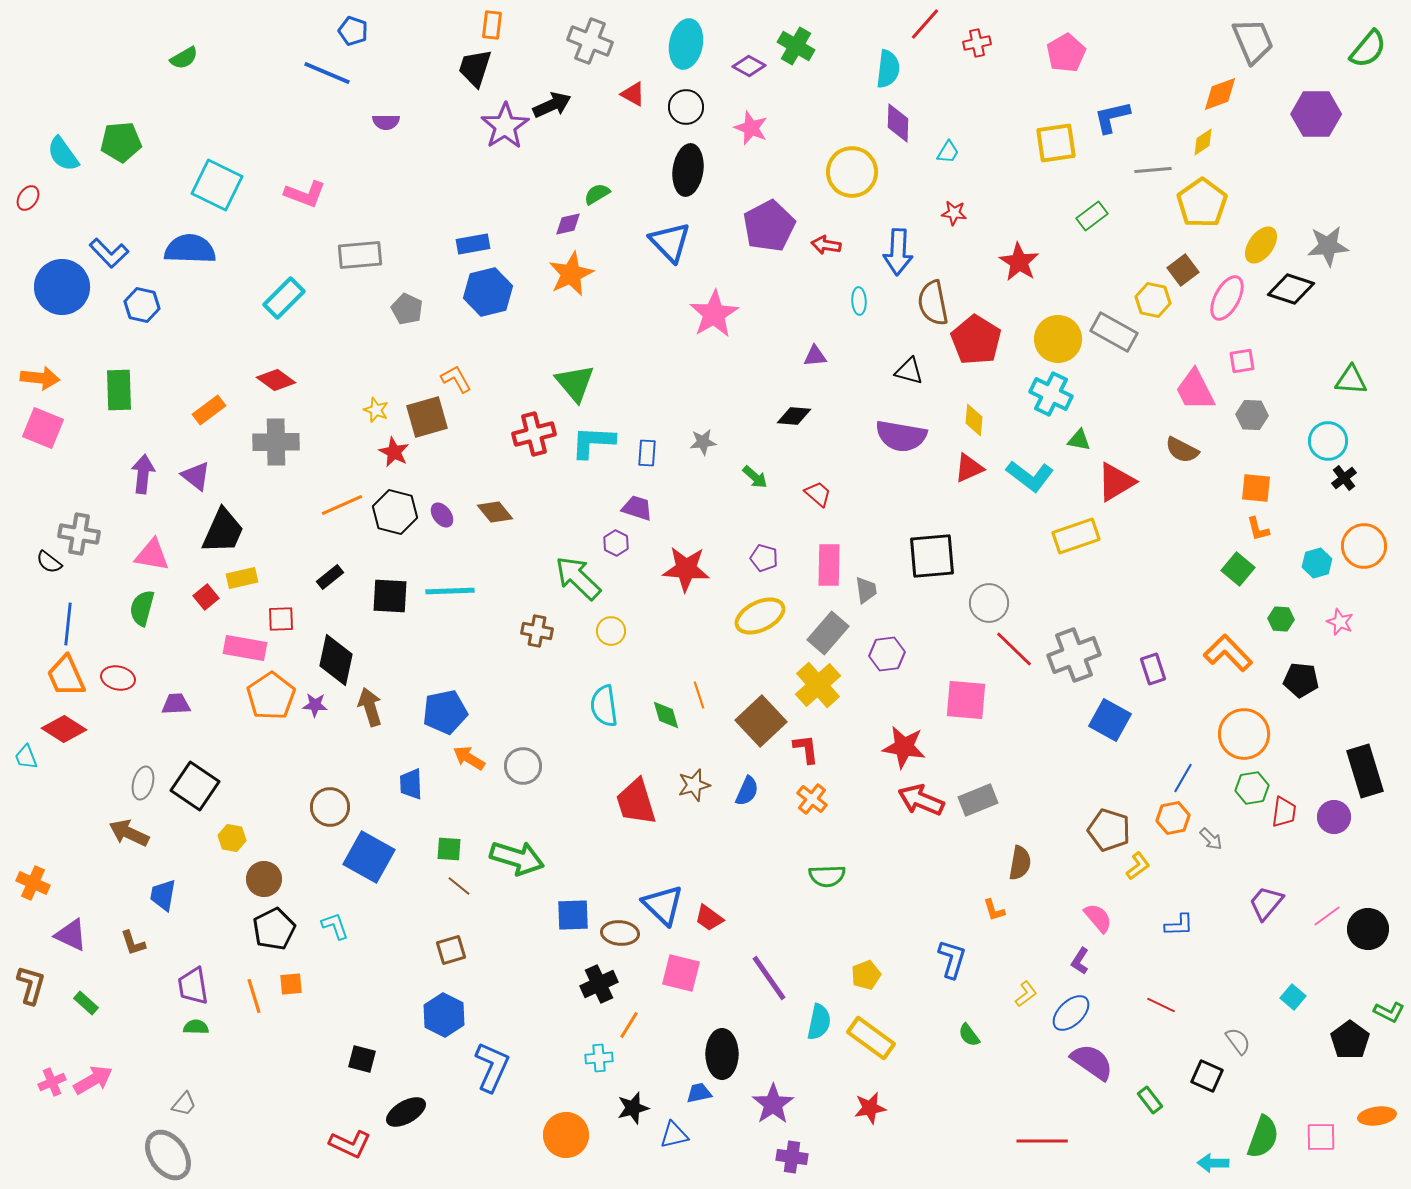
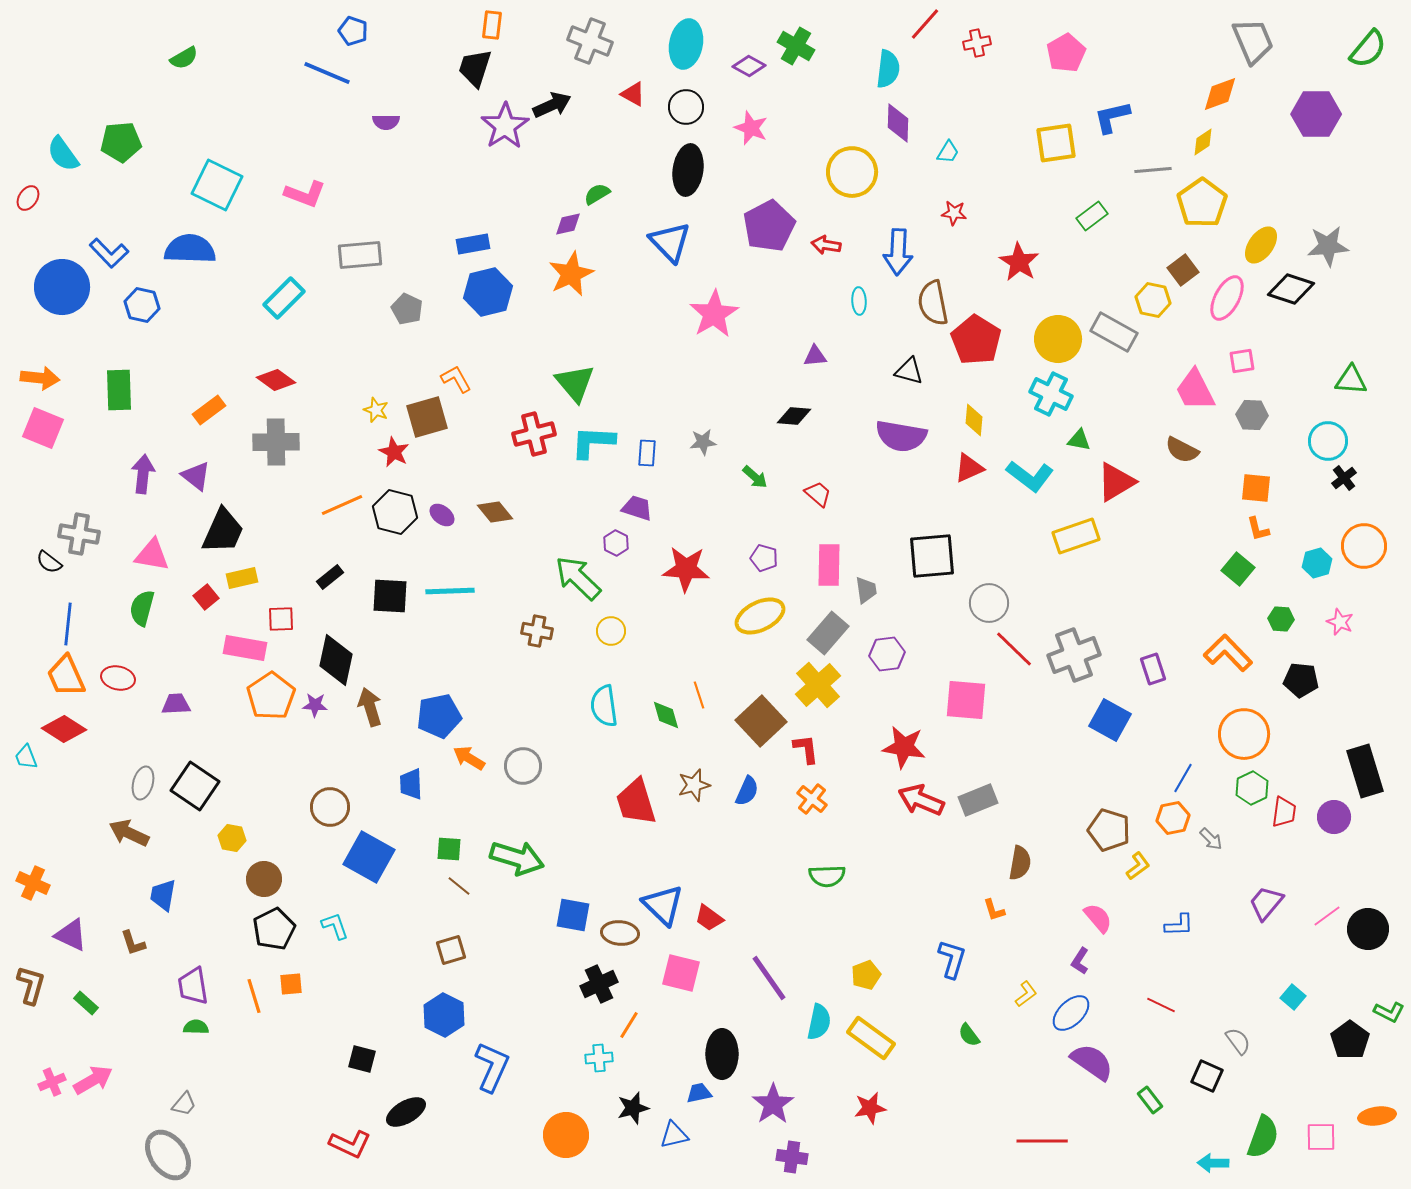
purple ellipse at (442, 515): rotated 15 degrees counterclockwise
blue pentagon at (445, 712): moved 6 px left, 4 px down
green hexagon at (1252, 788): rotated 16 degrees counterclockwise
blue square at (573, 915): rotated 12 degrees clockwise
